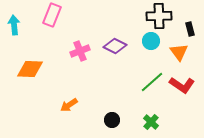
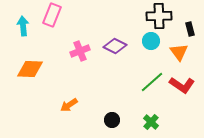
cyan arrow: moved 9 px right, 1 px down
